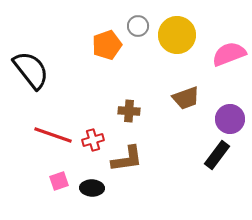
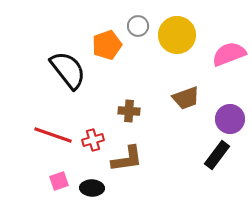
black semicircle: moved 37 px right
